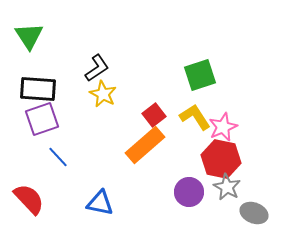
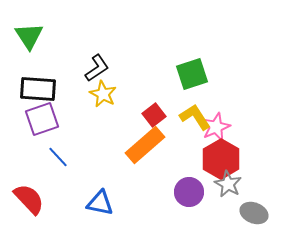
green square: moved 8 px left, 1 px up
pink star: moved 7 px left
red hexagon: rotated 18 degrees clockwise
gray star: moved 1 px right, 3 px up
